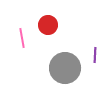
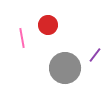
purple line: rotated 35 degrees clockwise
